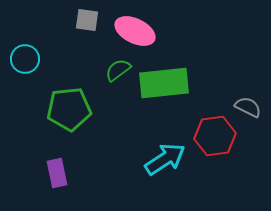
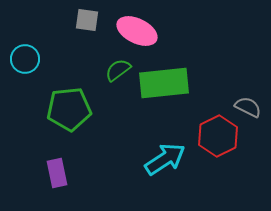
pink ellipse: moved 2 px right
red hexagon: moved 3 px right; rotated 18 degrees counterclockwise
